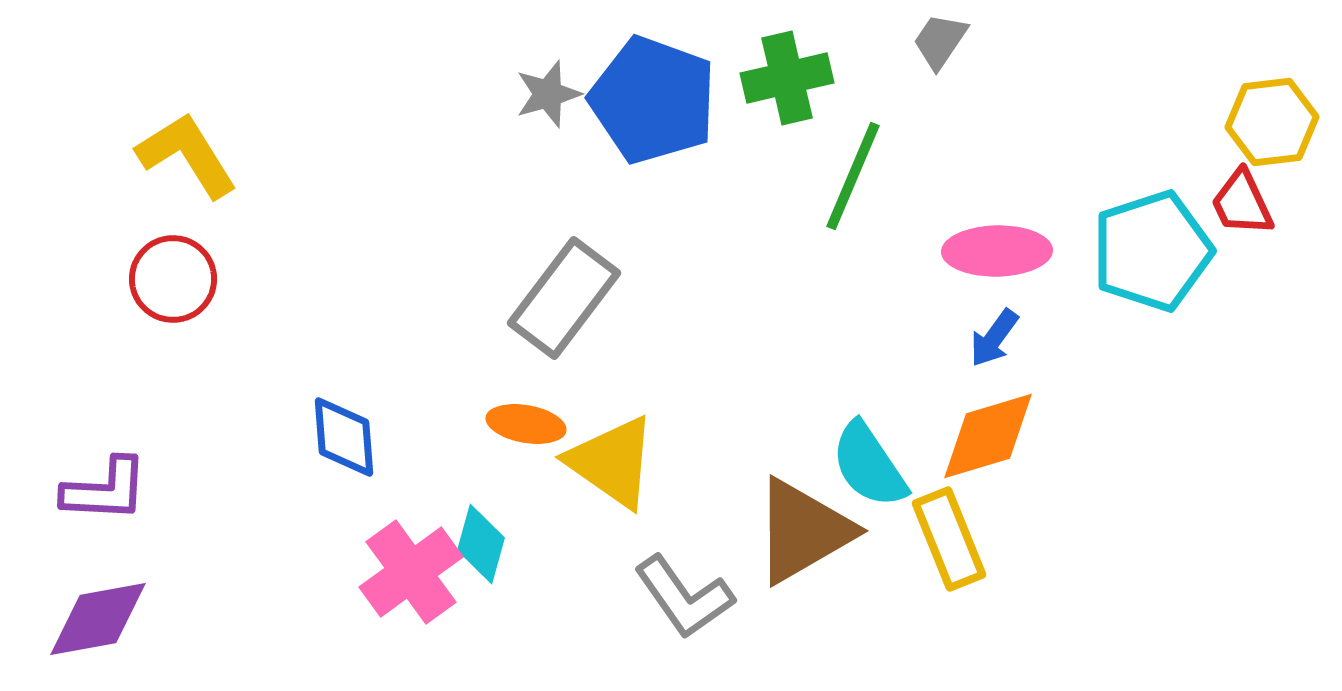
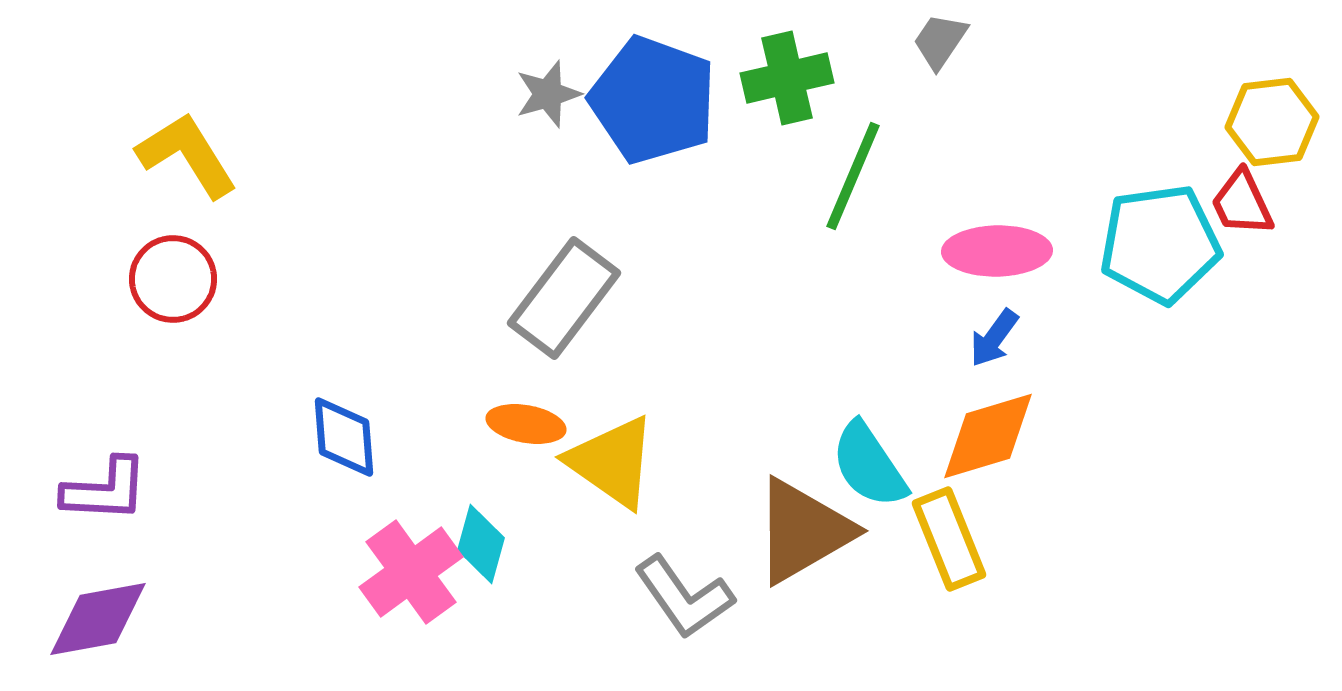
cyan pentagon: moved 8 px right, 7 px up; rotated 10 degrees clockwise
